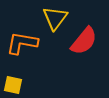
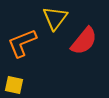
orange L-shape: rotated 32 degrees counterclockwise
yellow square: moved 1 px right
